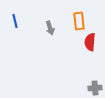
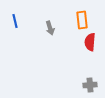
orange rectangle: moved 3 px right, 1 px up
gray cross: moved 5 px left, 3 px up
